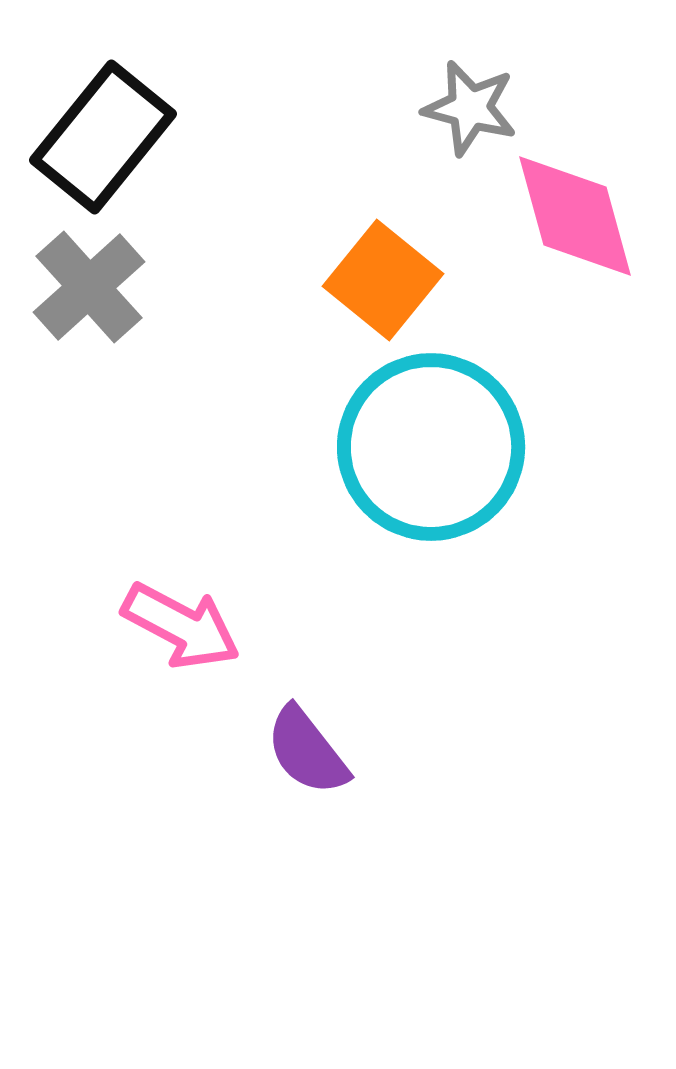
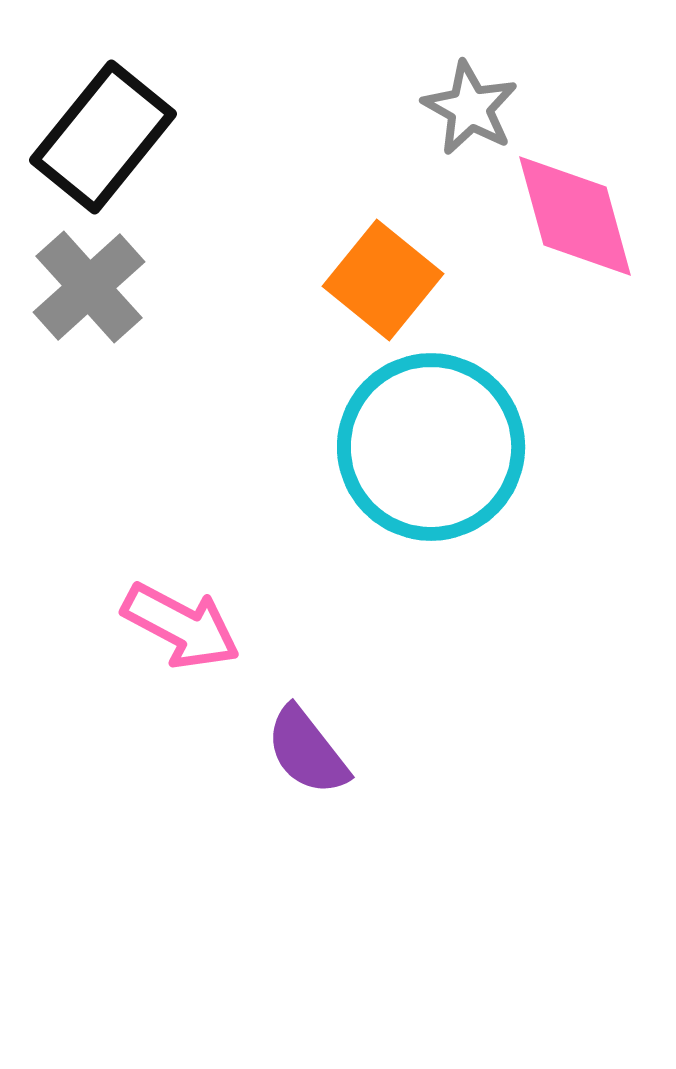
gray star: rotated 14 degrees clockwise
